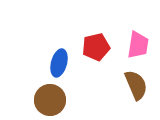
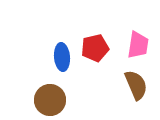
red pentagon: moved 1 px left, 1 px down
blue ellipse: moved 3 px right, 6 px up; rotated 20 degrees counterclockwise
